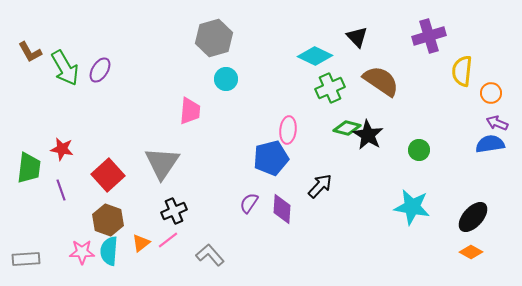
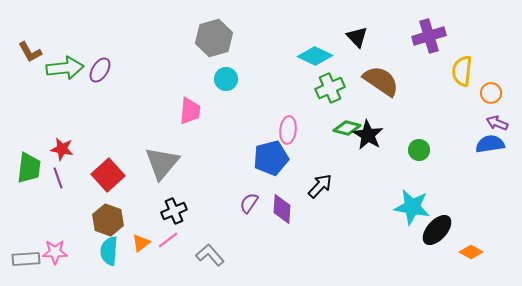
green arrow: rotated 66 degrees counterclockwise
gray triangle: rotated 6 degrees clockwise
purple line: moved 3 px left, 12 px up
black ellipse: moved 36 px left, 13 px down
pink star: moved 27 px left
